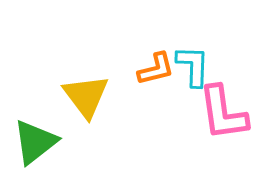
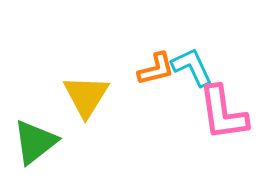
cyan L-shape: moved 1 px left, 1 px down; rotated 27 degrees counterclockwise
yellow triangle: rotated 9 degrees clockwise
